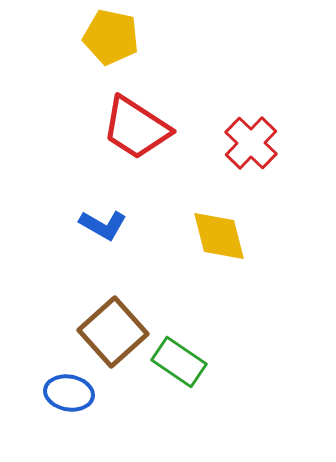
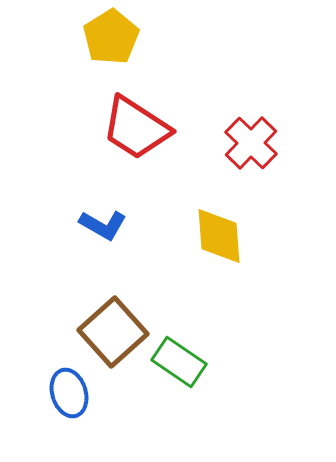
yellow pentagon: rotated 28 degrees clockwise
yellow diamond: rotated 10 degrees clockwise
blue ellipse: rotated 63 degrees clockwise
